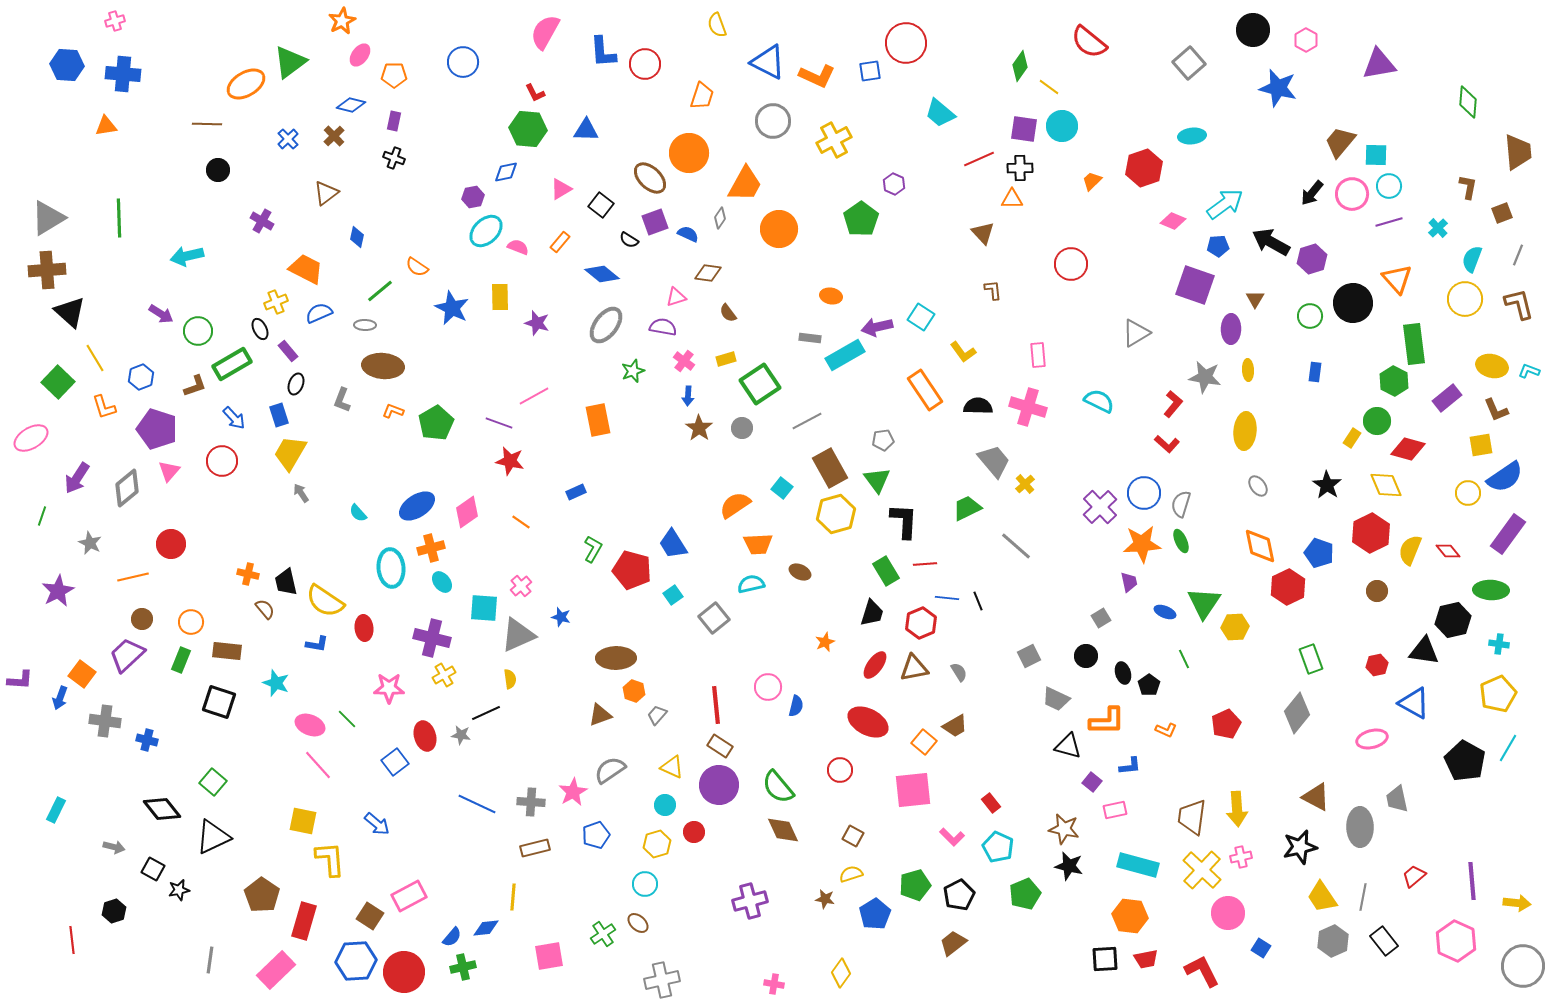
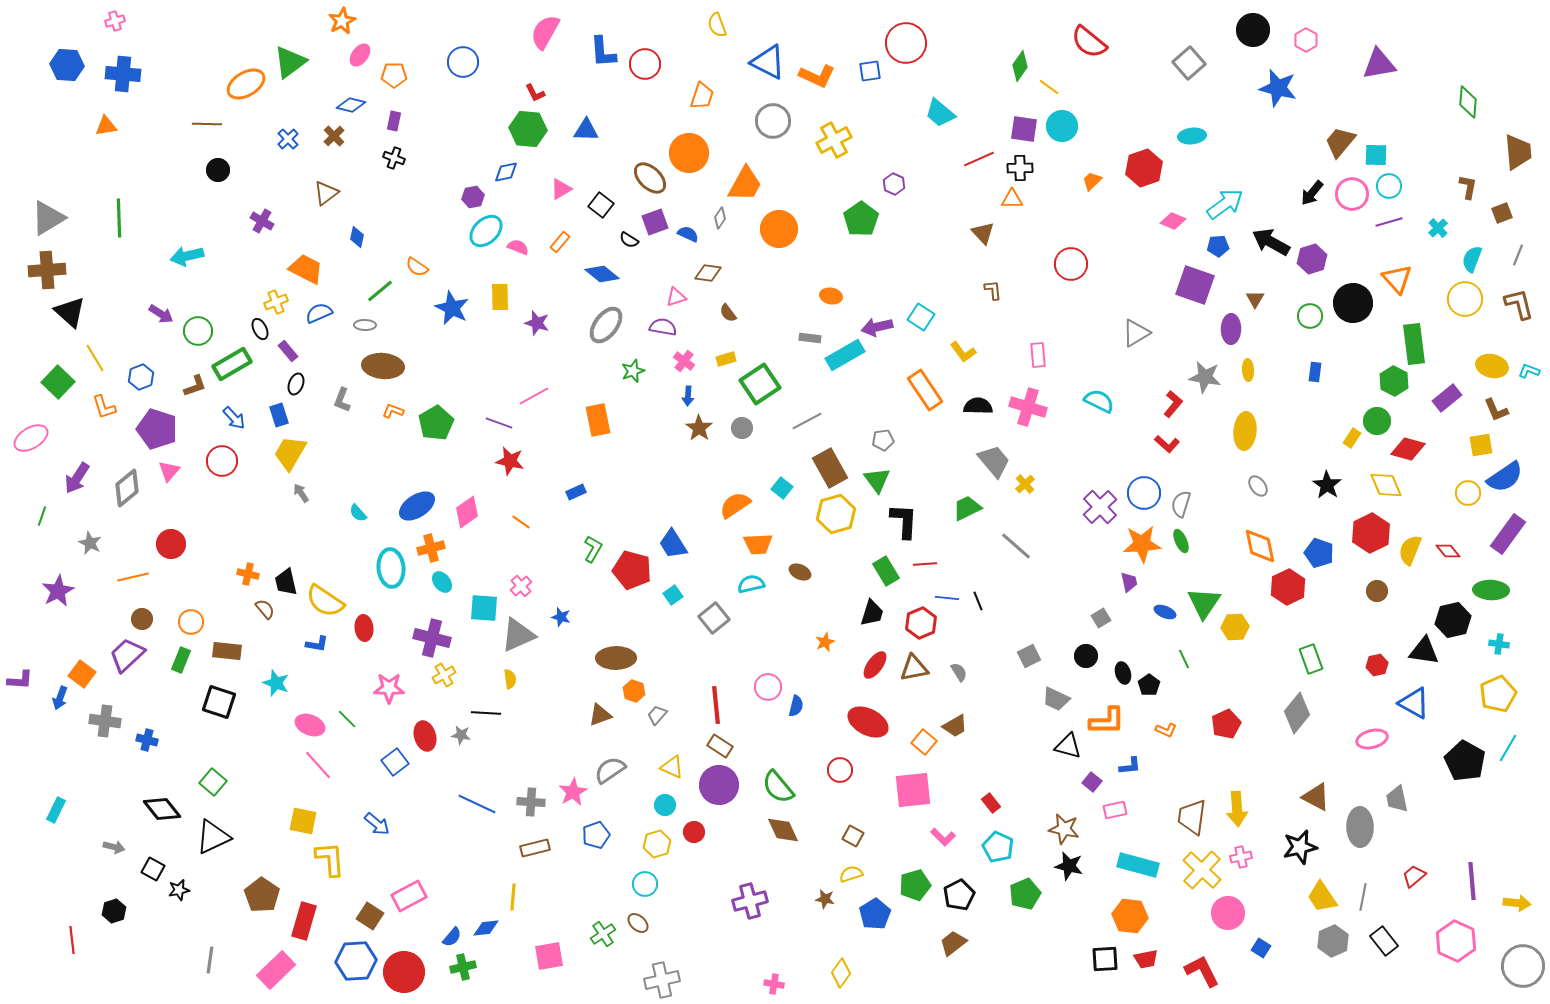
black line at (486, 713): rotated 28 degrees clockwise
pink L-shape at (952, 837): moved 9 px left
